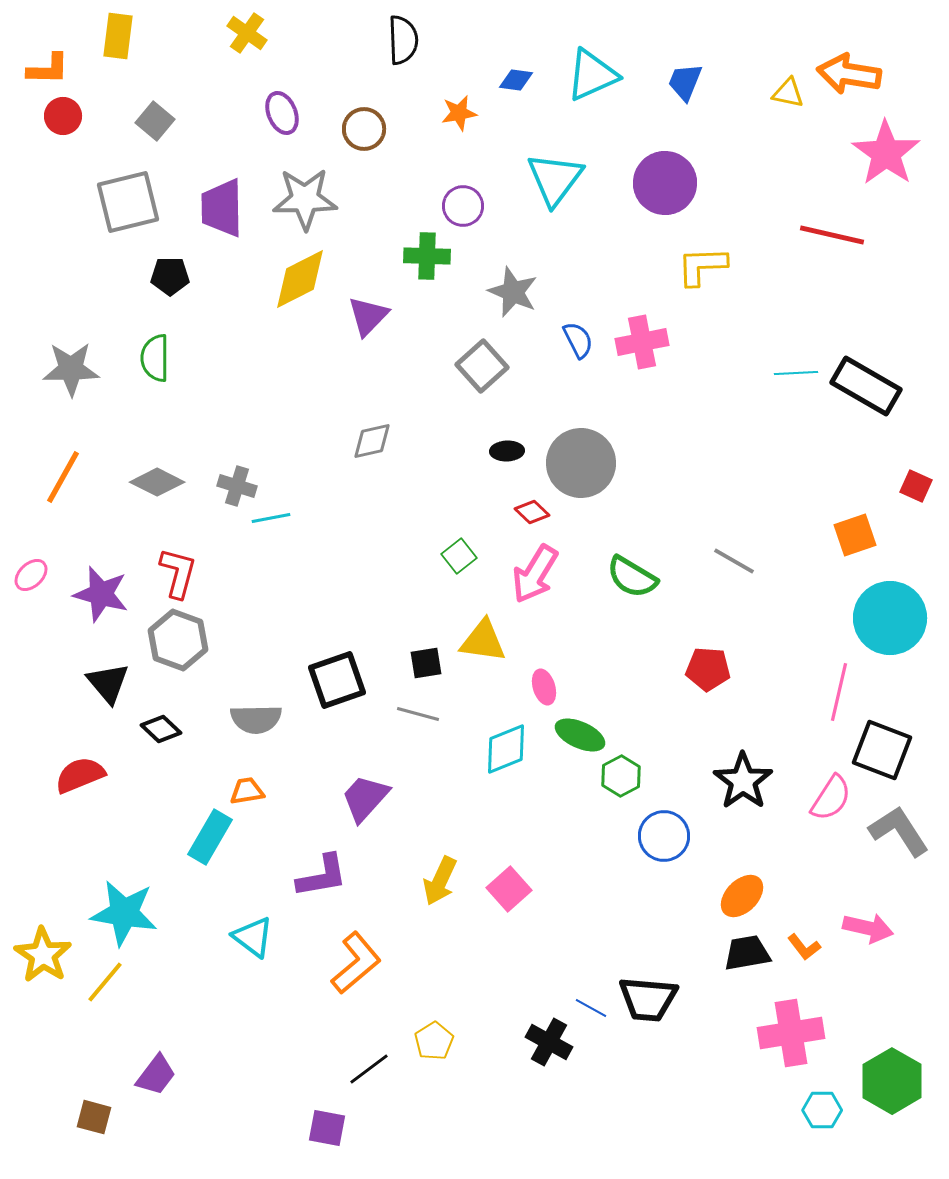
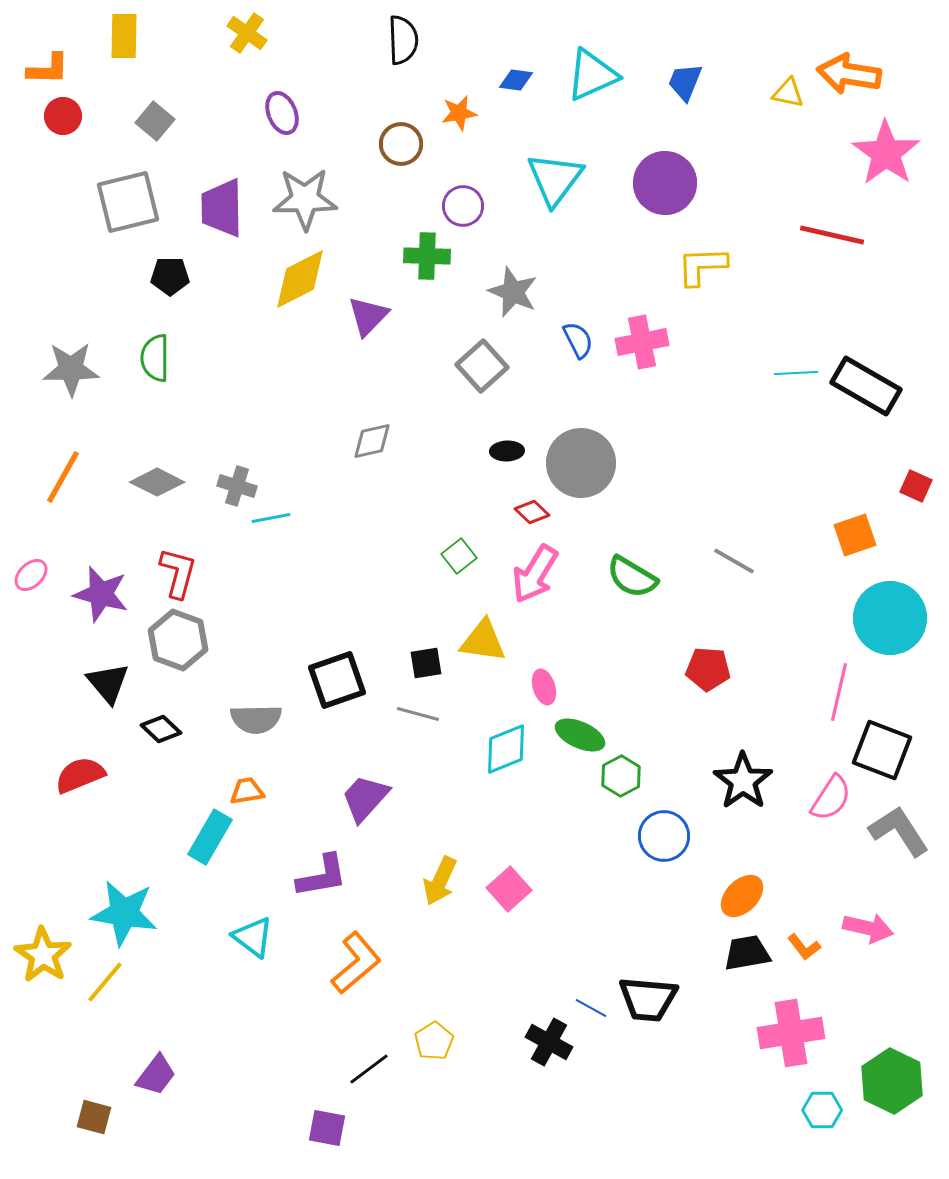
yellow rectangle at (118, 36): moved 6 px right; rotated 6 degrees counterclockwise
brown circle at (364, 129): moved 37 px right, 15 px down
green hexagon at (892, 1081): rotated 4 degrees counterclockwise
